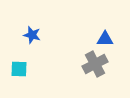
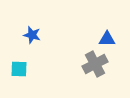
blue triangle: moved 2 px right
